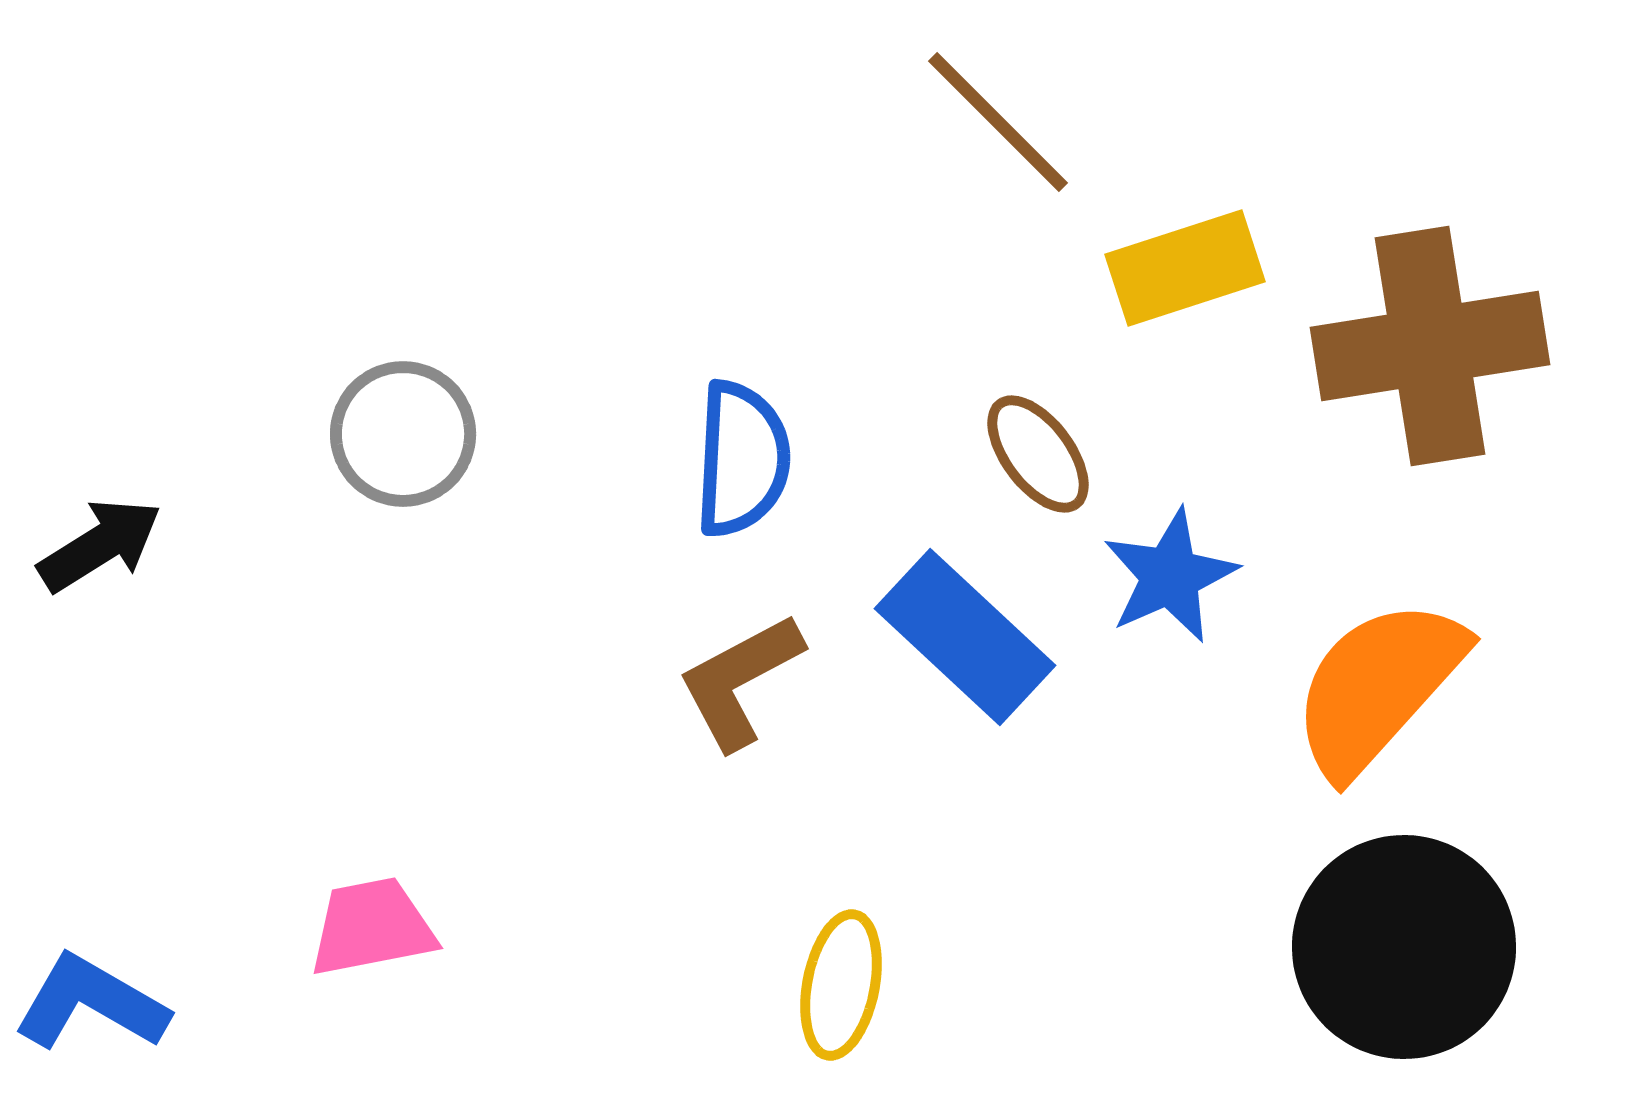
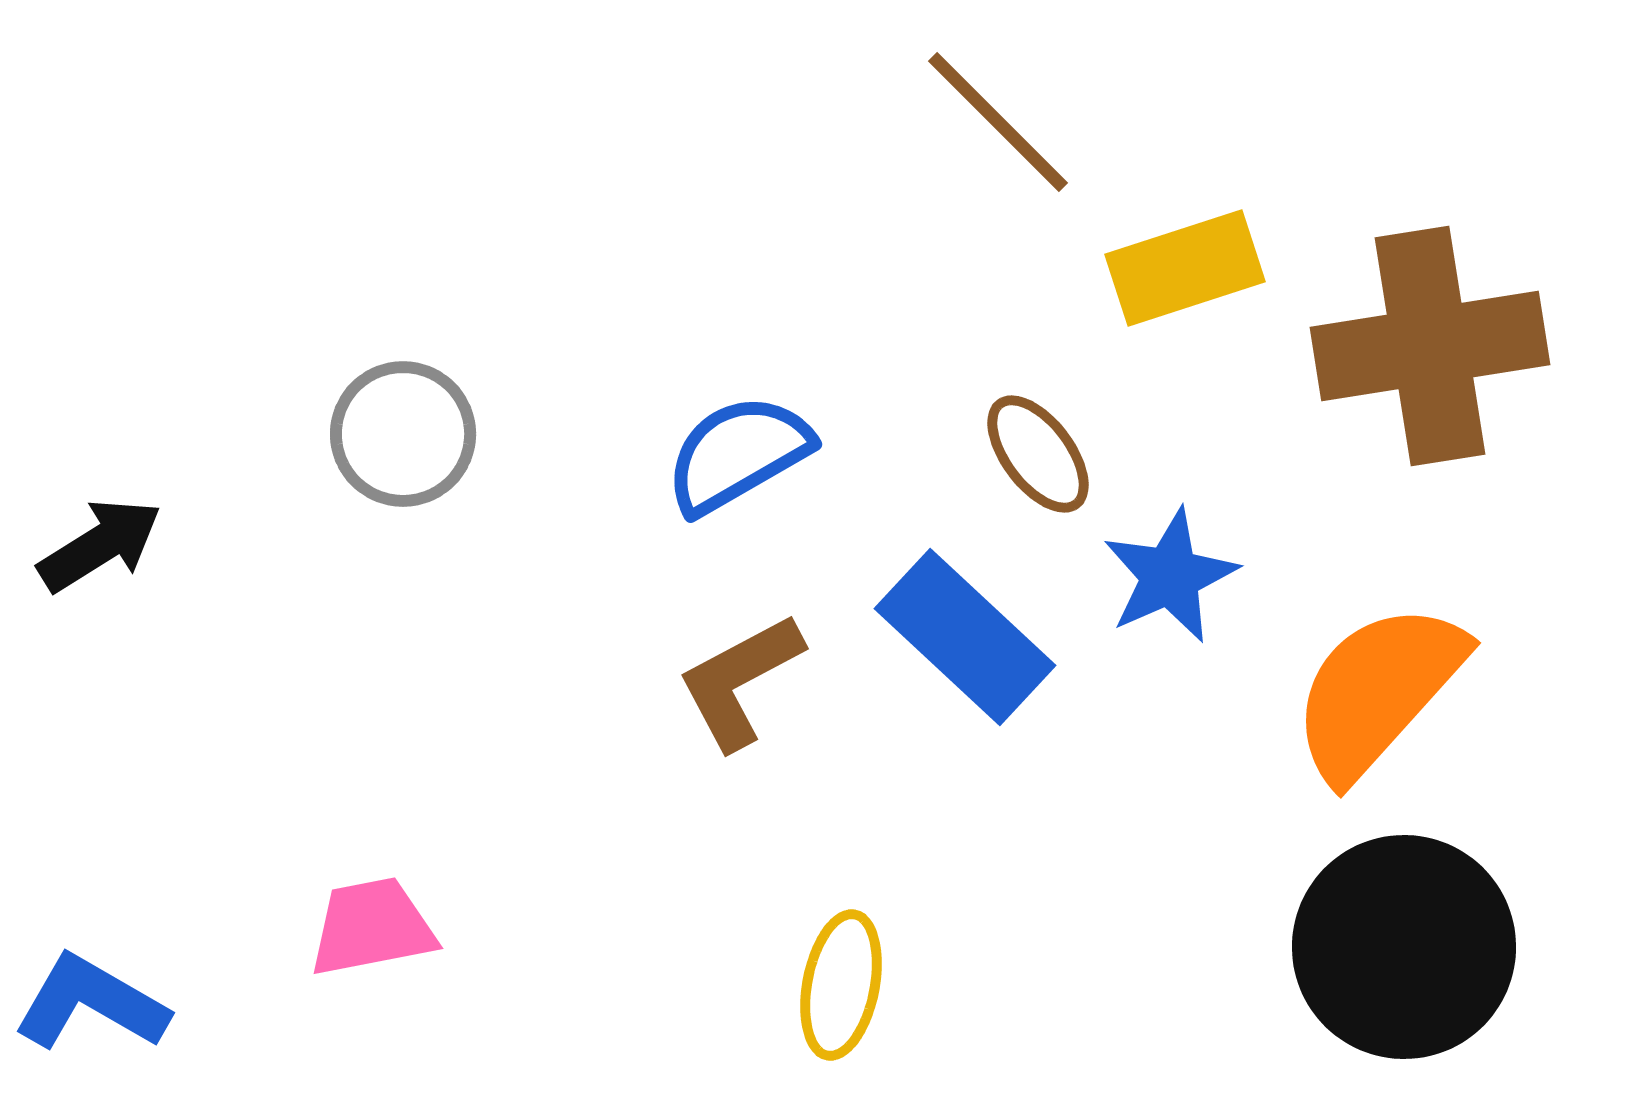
blue semicircle: moved 4 px left, 5 px up; rotated 123 degrees counterclockwise
orange semicircle: moved 4 px down
